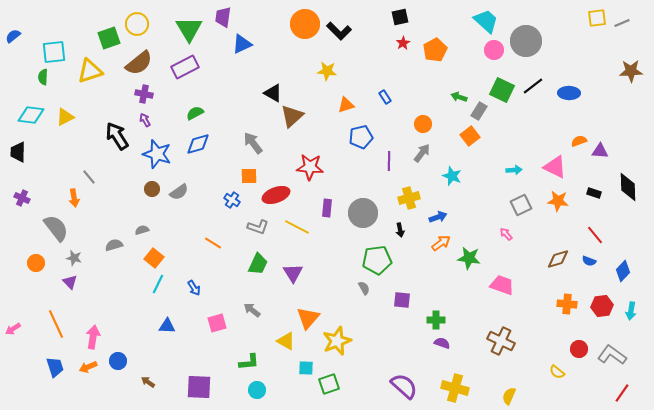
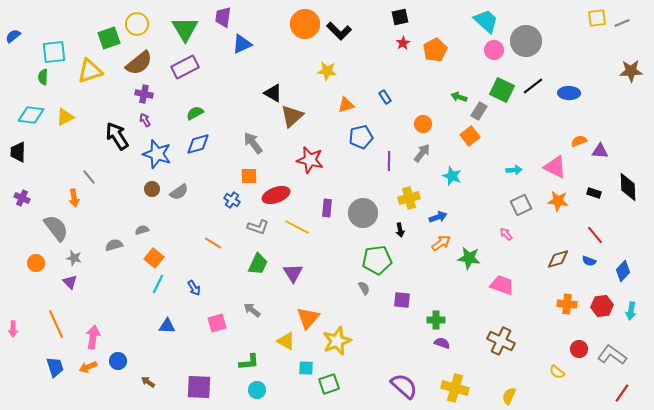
green triangle at (189, 29): moved 4 px left
red star at (310, 167): moved 7 px up; rotated 8 degrees clockwise
pink arrow at (13, 329): rotated 56 degrees counterclockwise
